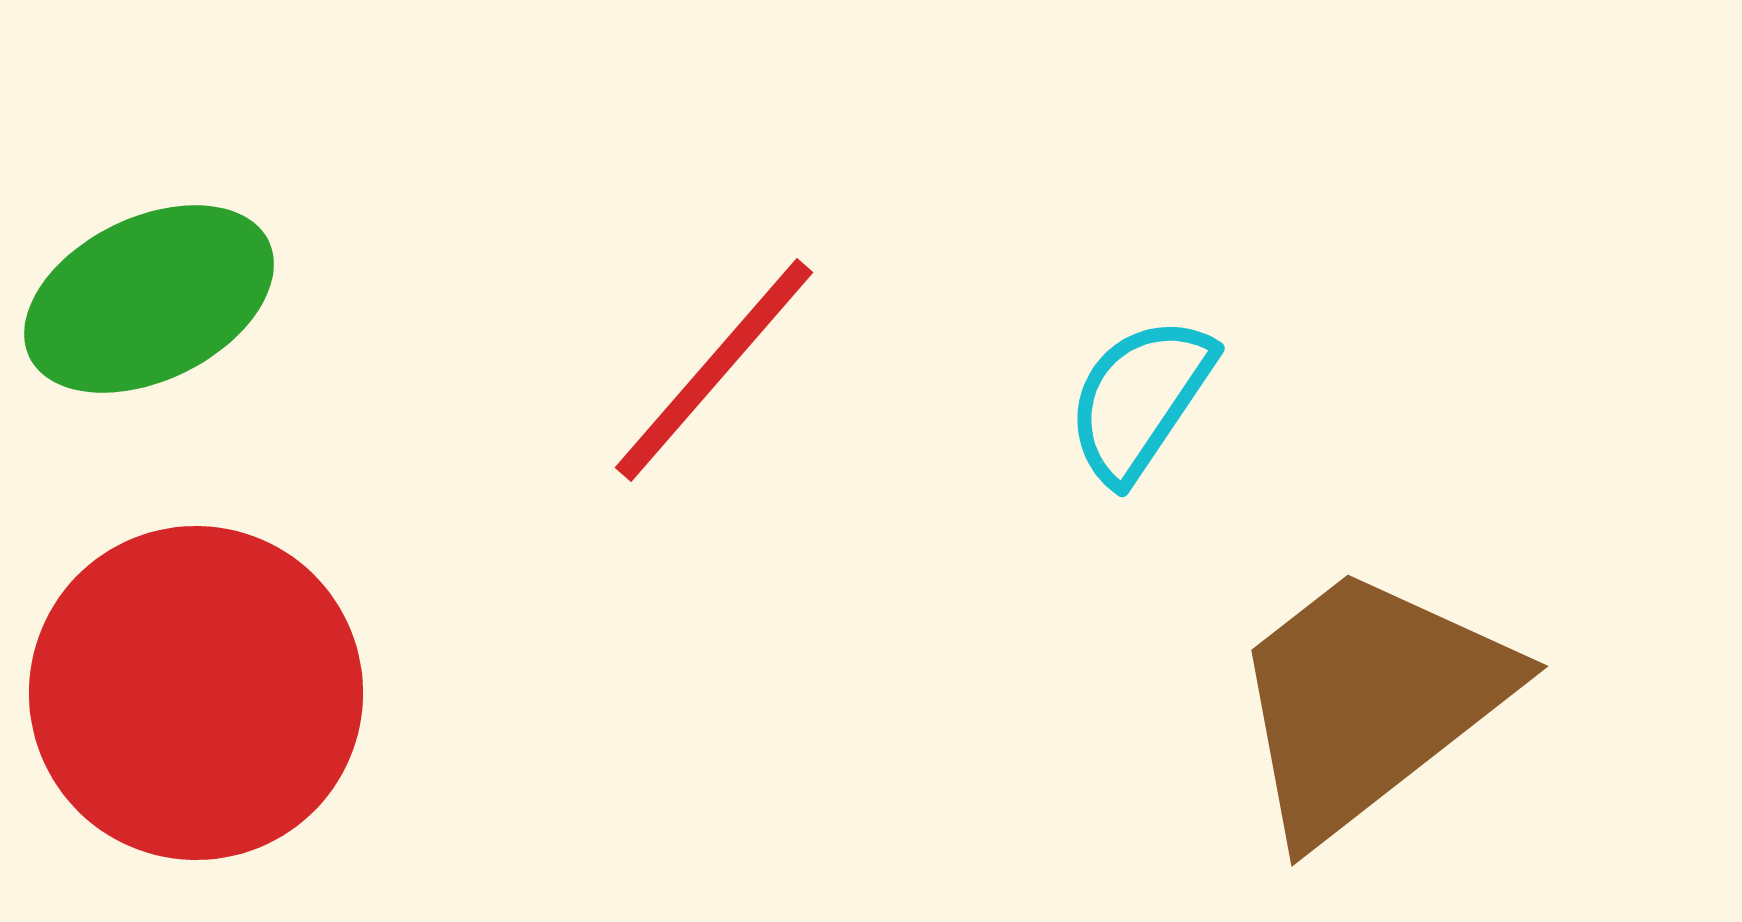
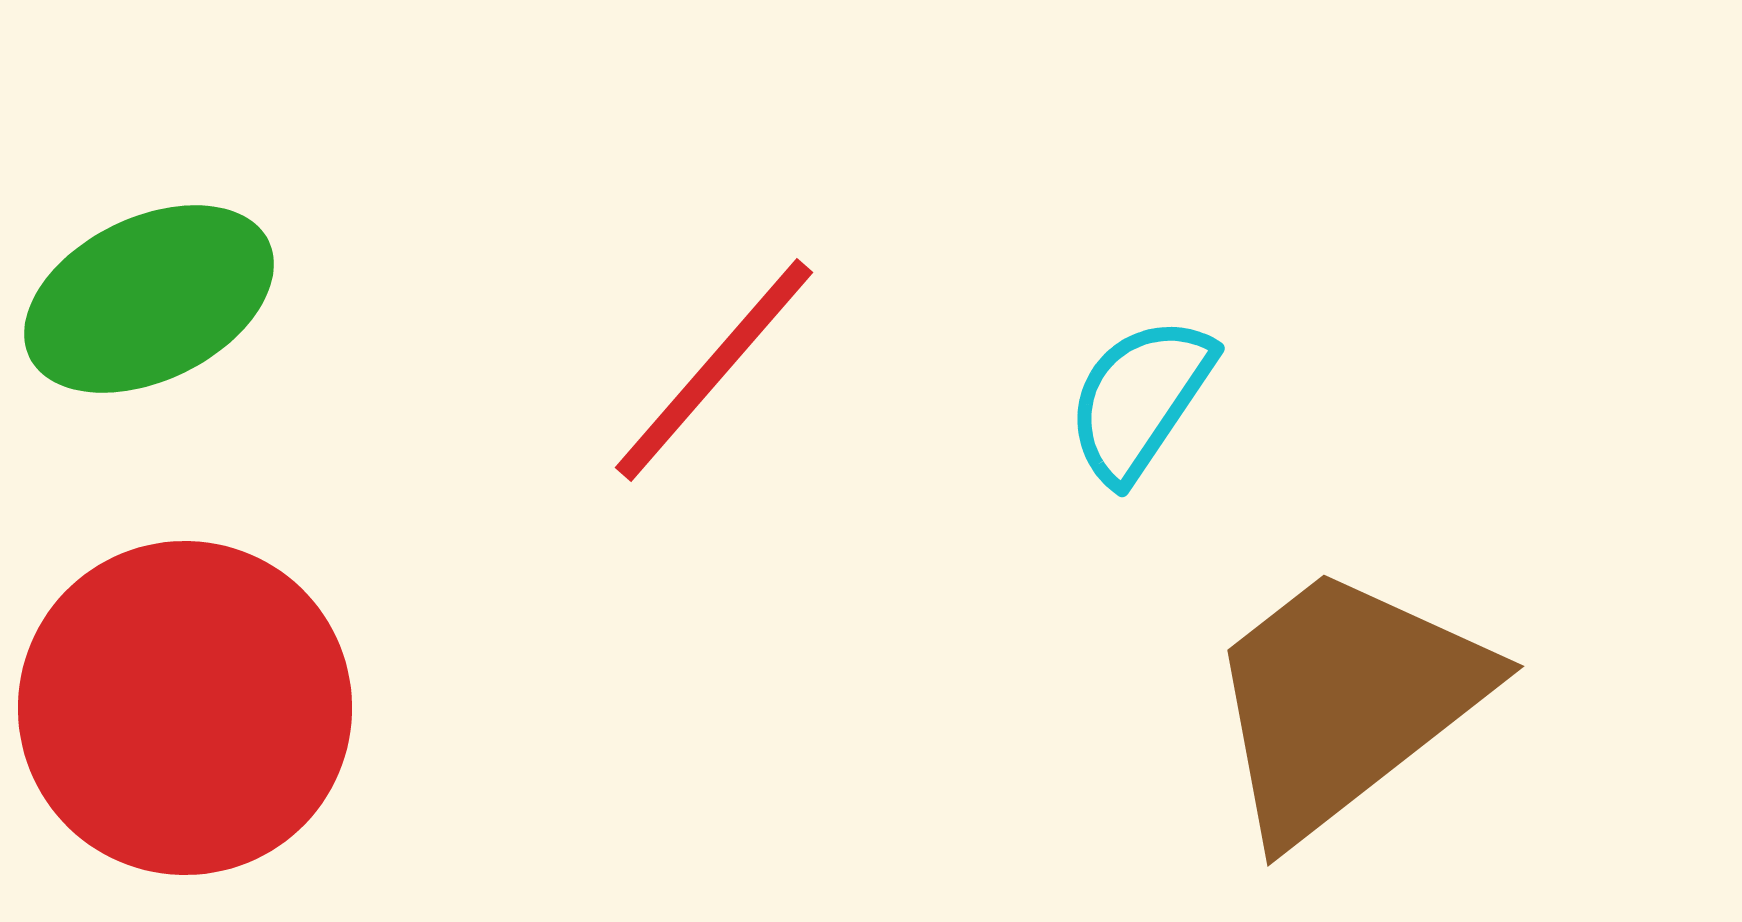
red circle: moved 11 px left, 15 px down
brown trapezoid: moved 24 px left
